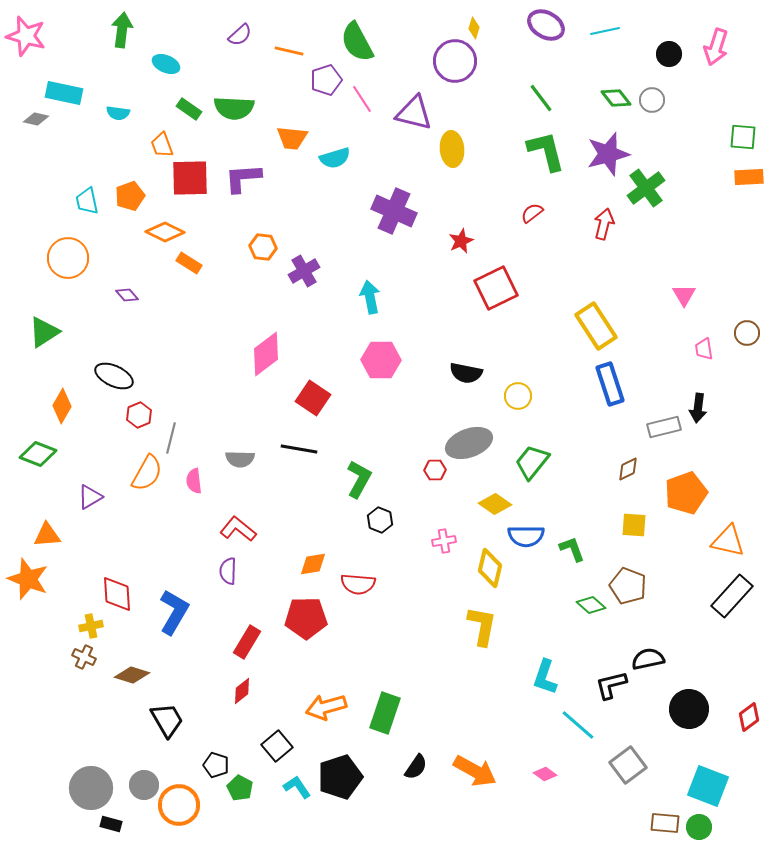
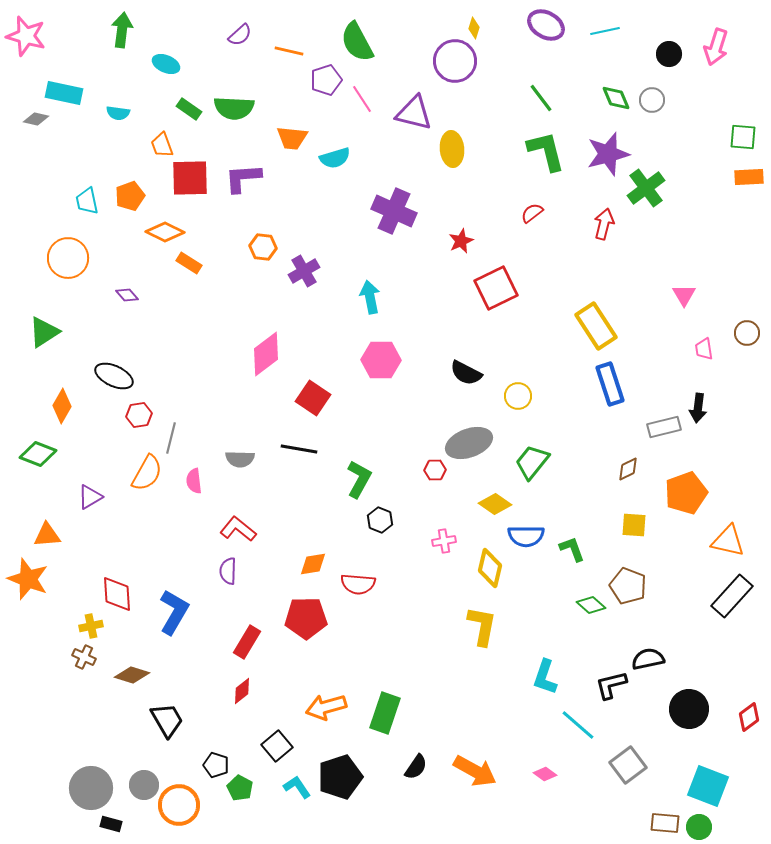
green diamond at (616, 98): rotated 16 degrees clockwise
black semicircle at (466, 373): rotated 16 degrees clockwise
red hexagon at (139, 415): rotated 15 degrees clockwise
